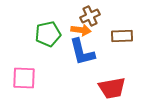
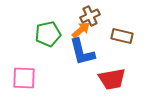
orange arrow: rotated 48 degrees counterclockwise
brown rectangle: rotated 15 degrees clockwise
red trapezoid: moved 9 px up
